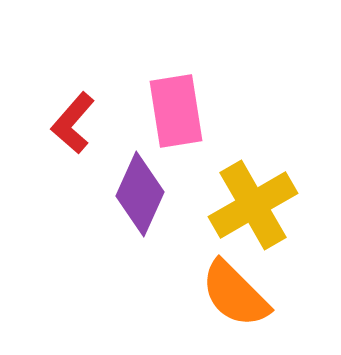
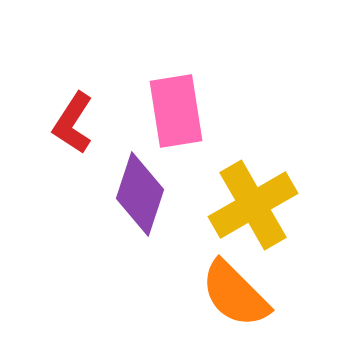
red L-shape: rotated 8 degrees counterclockwise
purple diamond: rotated 6 degrees counterclockwise
